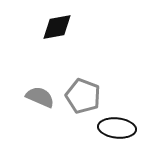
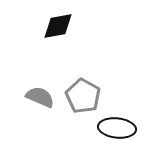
black diamond: moved 1 px right, 1 px up
gray pentagon: rotated 8 degrees clockwise
